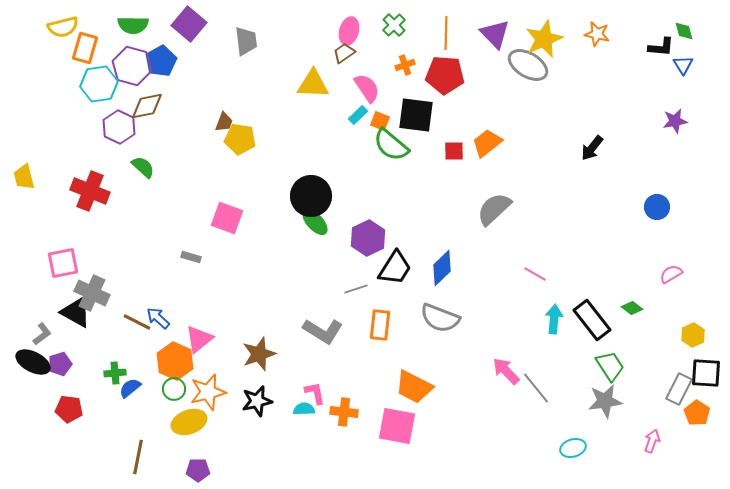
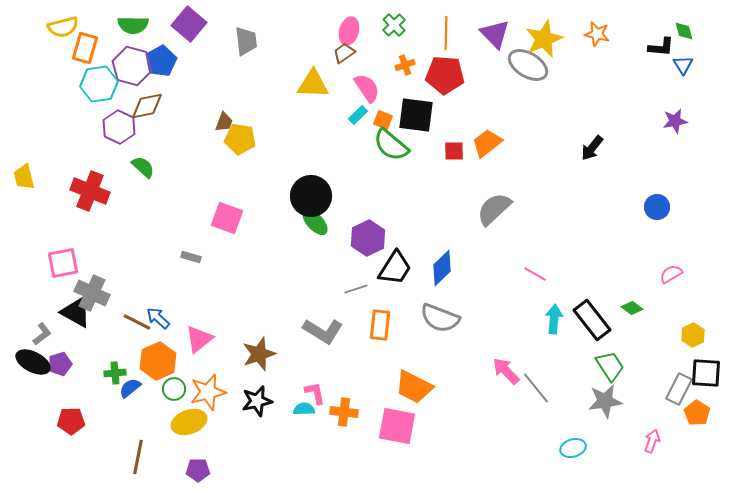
orange square at (380, 121): moved 3 px right, 1 px up
orange hexagon at (175, 361): moved 17 px left; rotated 12 degrees clockwise
red pentagon at (69, 409): moved 2 px right, 12 px down; rotated 8 degrees counterclockwise
